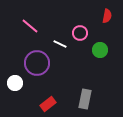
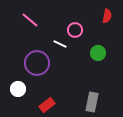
pink line: moved 6 px up
pink circle: moved 5 px left, 3 px up
green circle: moved 2 px left, 3 px down
white circle: moved 3 px right, 6 px down
gray rectangle: moved 7 px right, 3 px down
red rectangle: moved 1 px left, 1 px down
